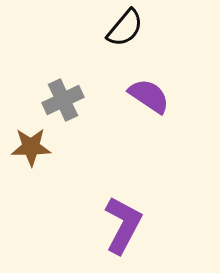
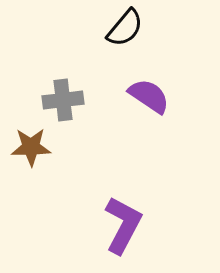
gray cross: rotated 18 degrees clockwise
